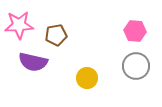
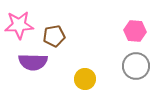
brown pentagon: moved 2 px left, 1 px down
purple semicircle: rotated 12 degrees counterclockwise
yellow circle: moved 2 px left, 1 px down
